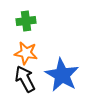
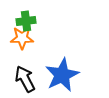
orange star: moved 4 px left, 15 px up; rotated 10 degrees counterclockwise
blue star: rotated 16 degrees clockwise
